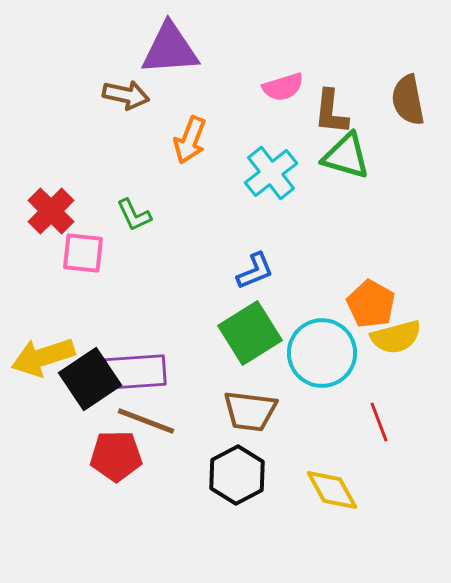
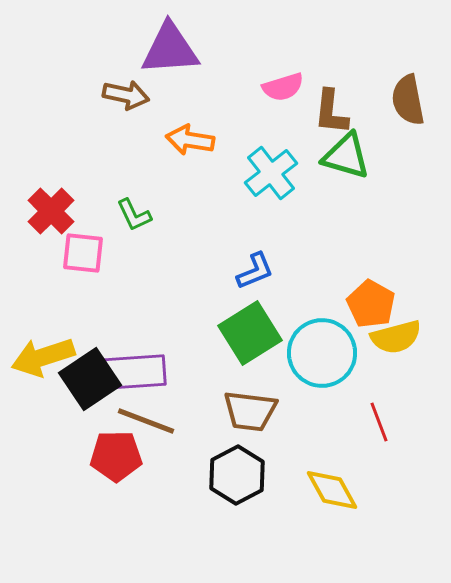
orange arrow: rotated 78 degrees clockwise
